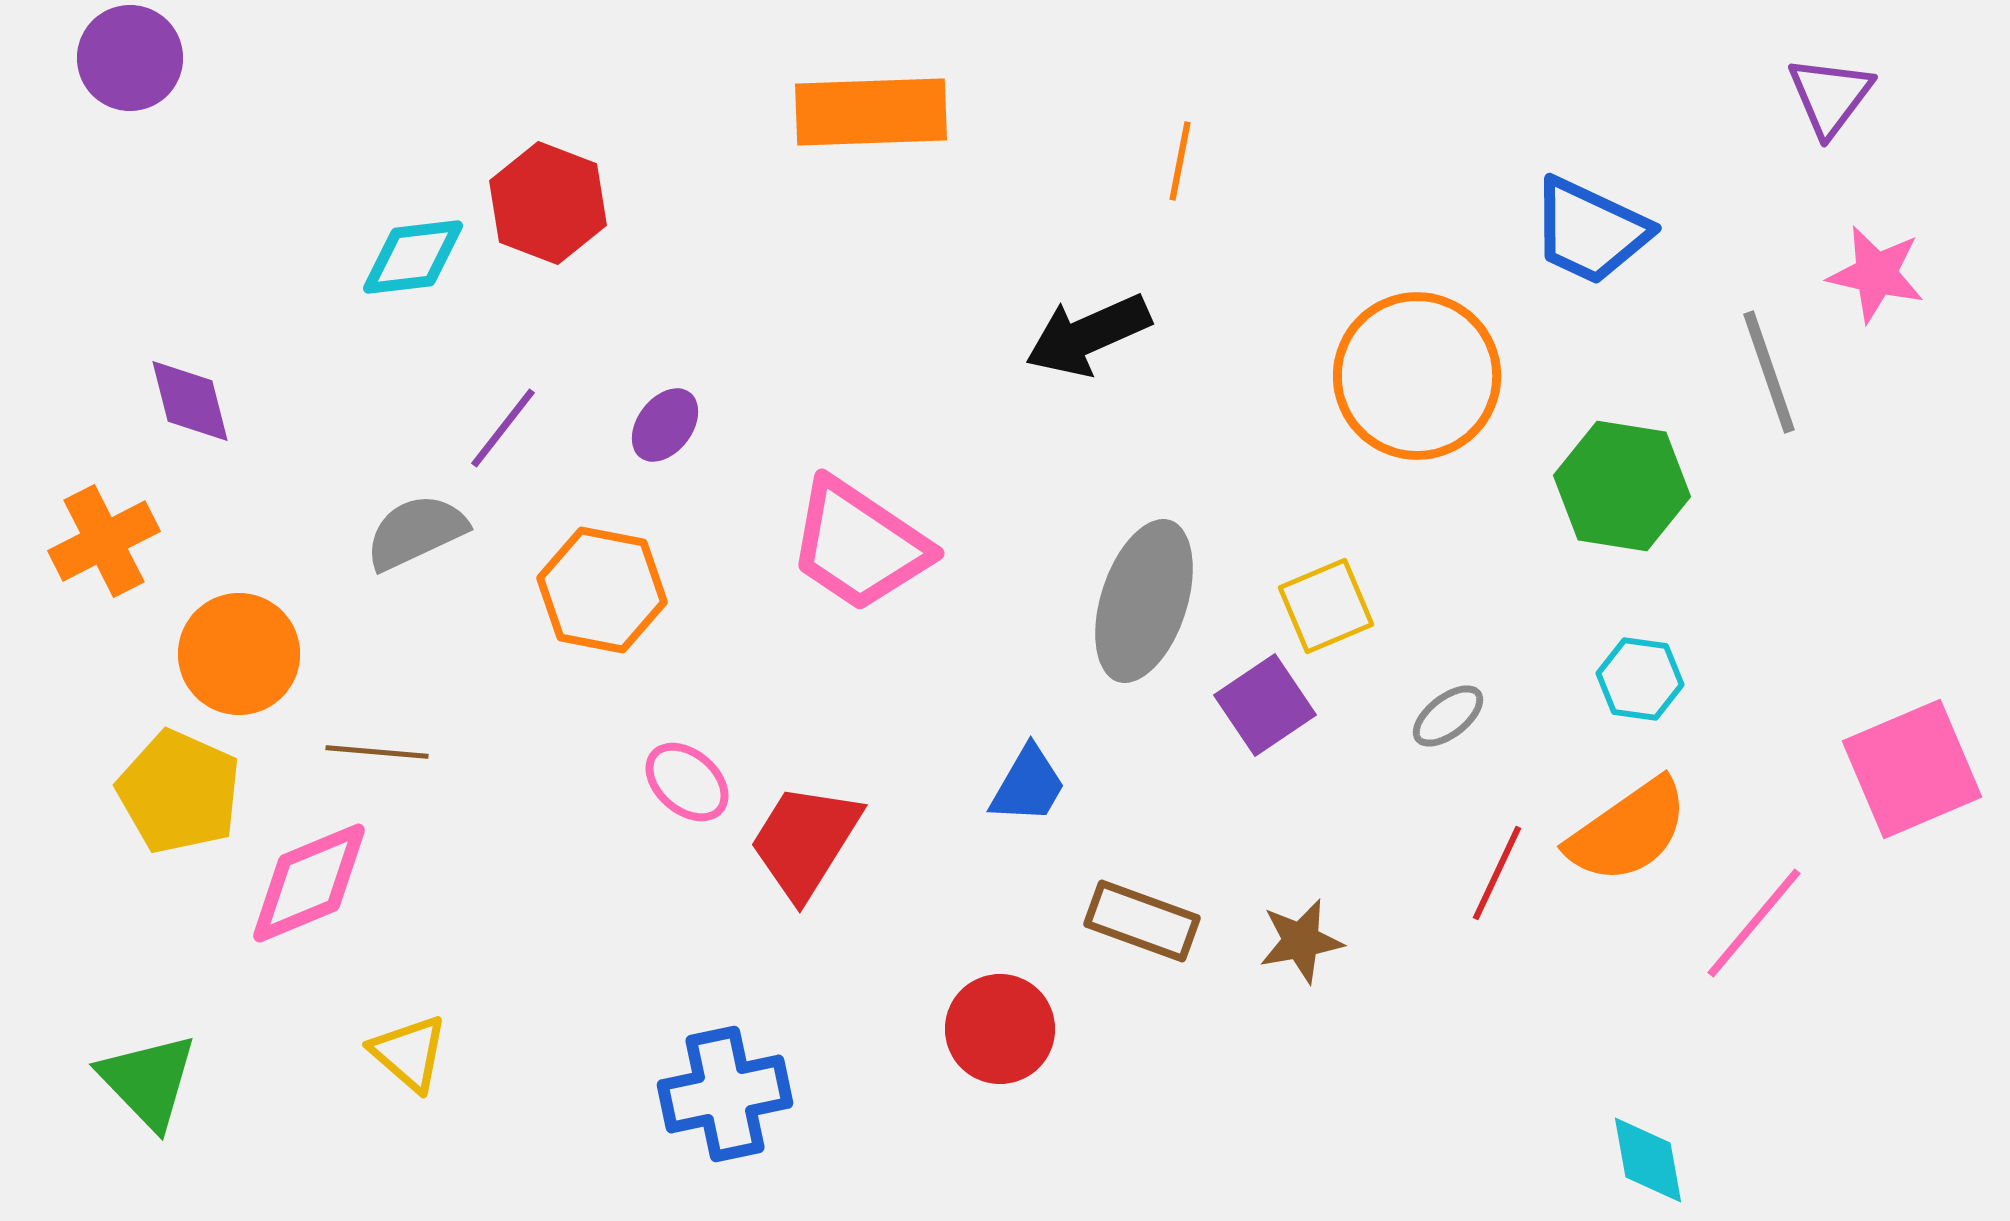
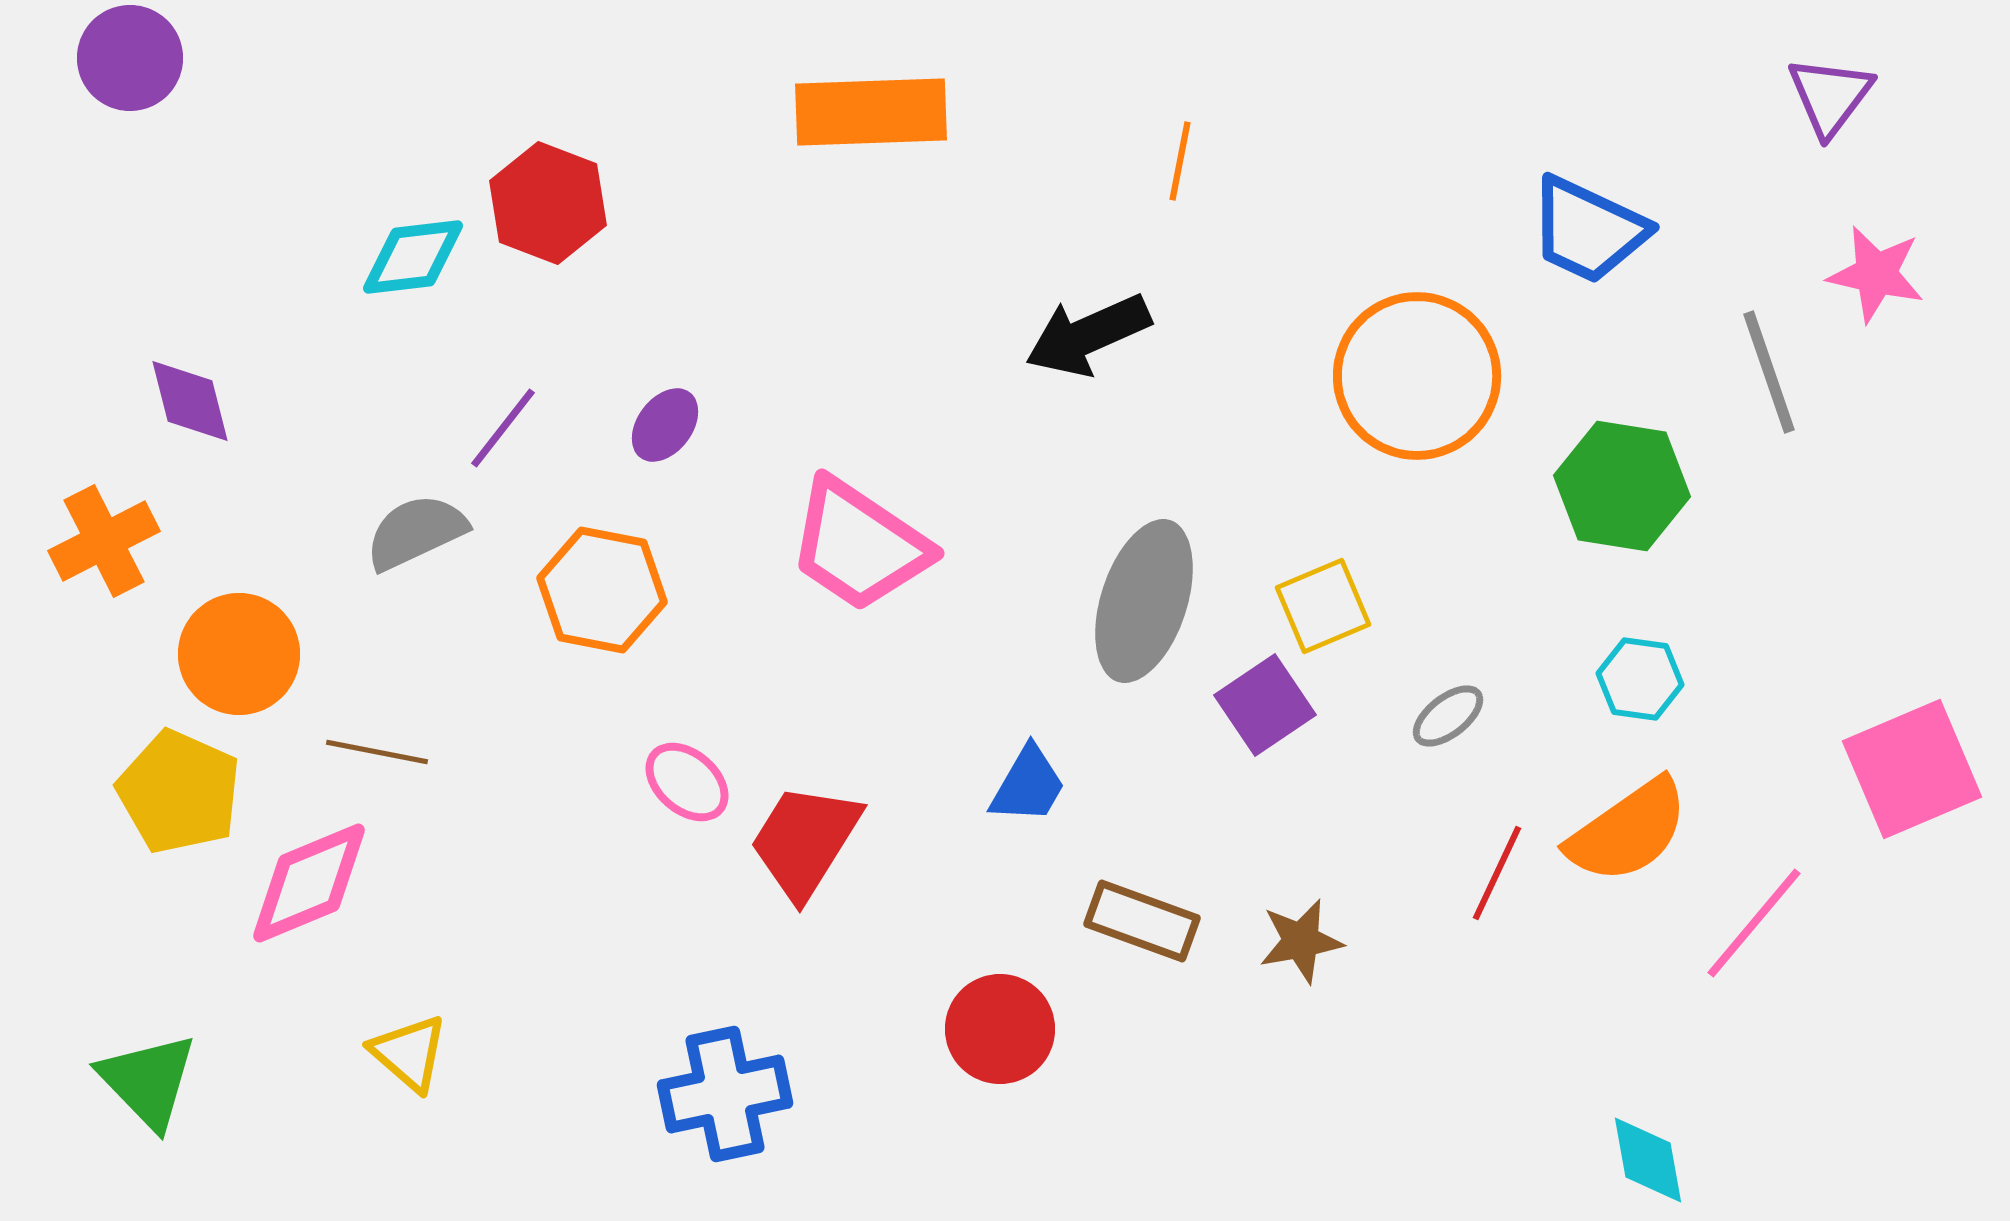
blue trapezoid at (1590, 231): moved 2 px left, 1 px up
yellow square at (1326, 606): moved 3 px left
brown line at (377, 752): rotated 6 degrees clockwise
